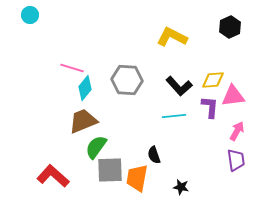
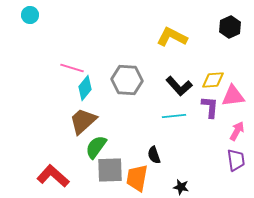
brown trapezoid: rotated 20 degrees counterclockwise
